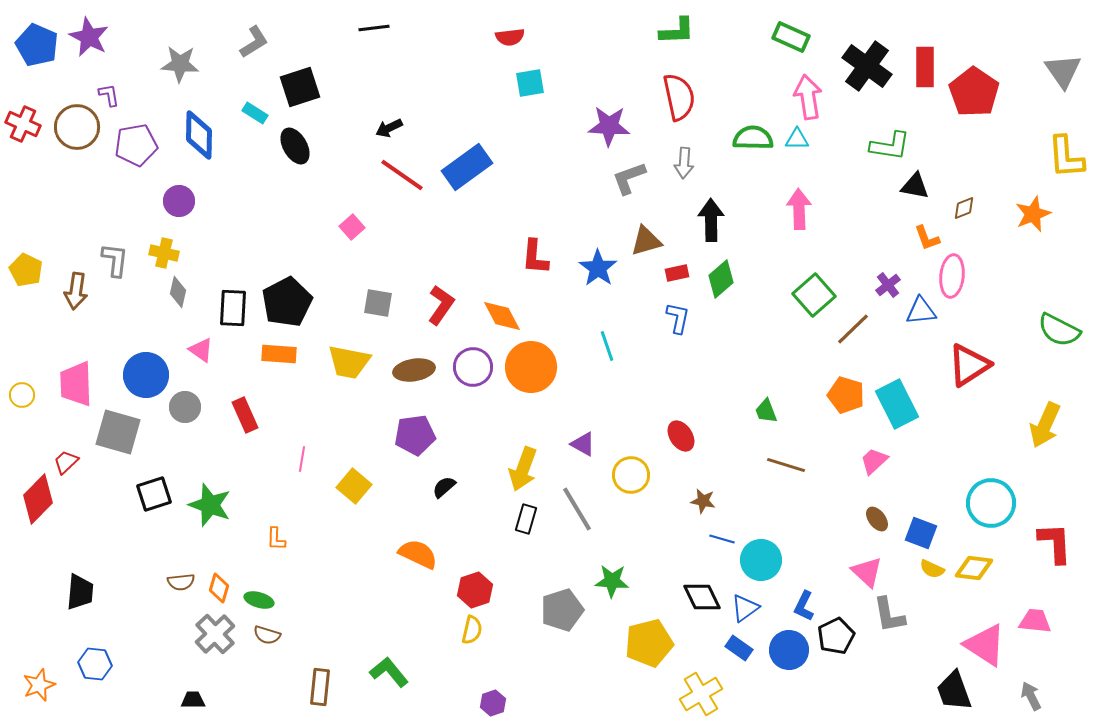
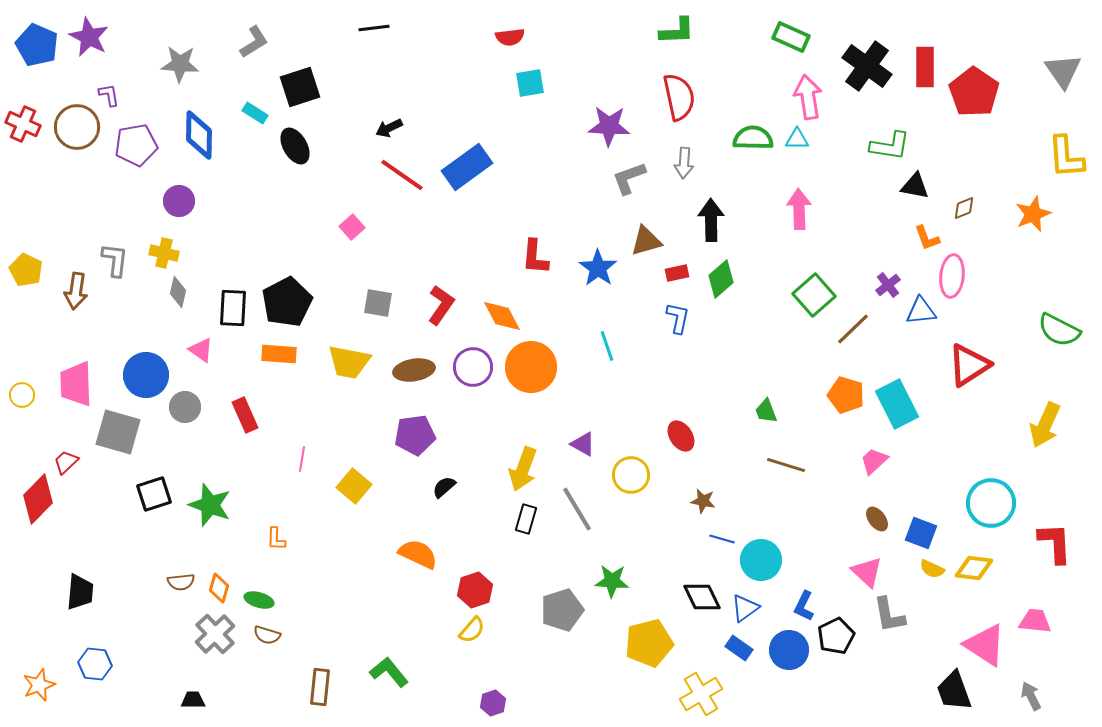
yellow semicircle at (472, 630): rotated 28 degrees clockwise
